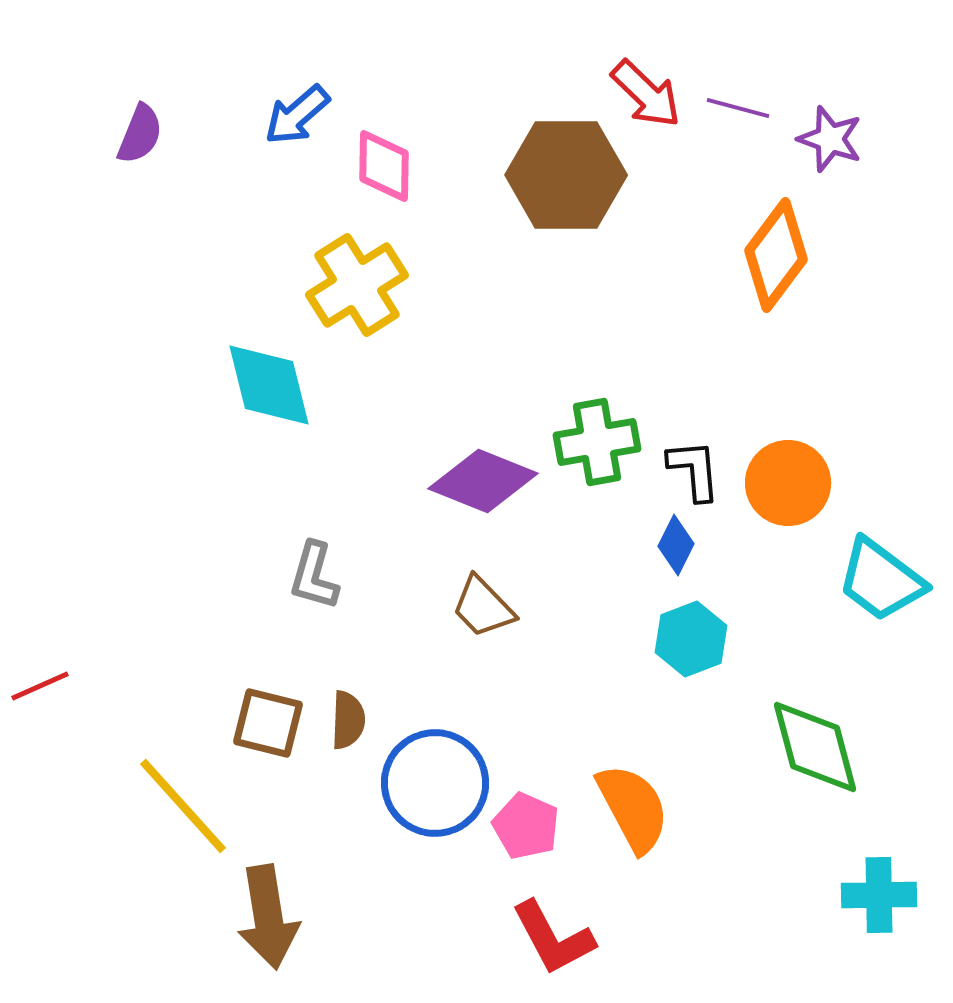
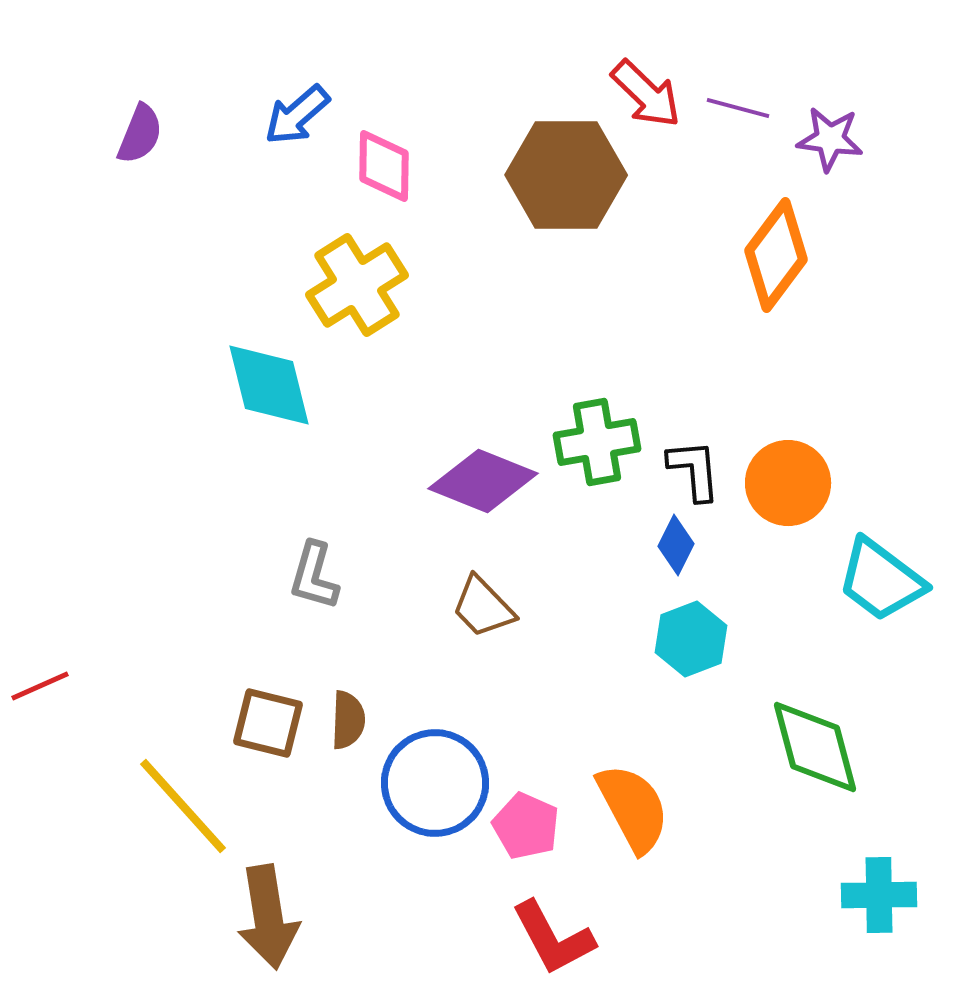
purple star: rotated 12 degrees counterclockwise
